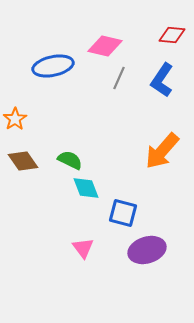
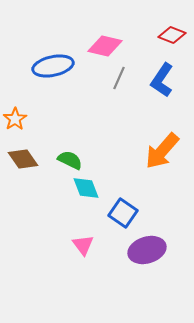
red diamond: rotated 16 degrees clockwise
brown diamond: moved 2 px up
blue square: rotated 20 degrees clockwise
pink triangle: moved 3 px up
